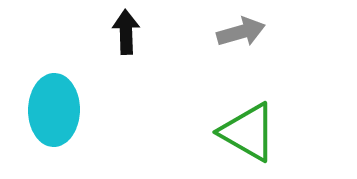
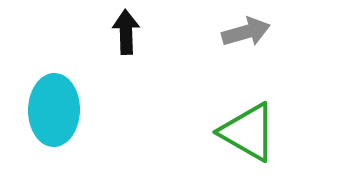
gray arrow: moved 5 px right
